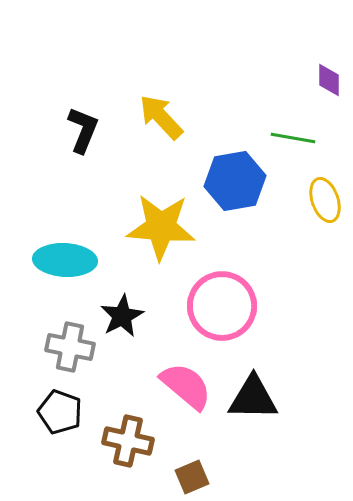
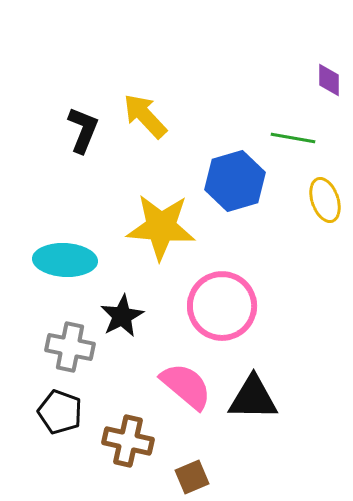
yellow arrow: moved 16 px left, 1 px up
blue hexagon: rotated 6 degrees counterclockwise
